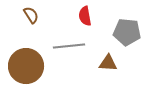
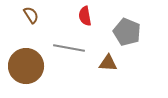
gray pentagon: rotated 16 degrees clockwise
gray line: moved 2 px down; rotated 16 degrees clockwise
